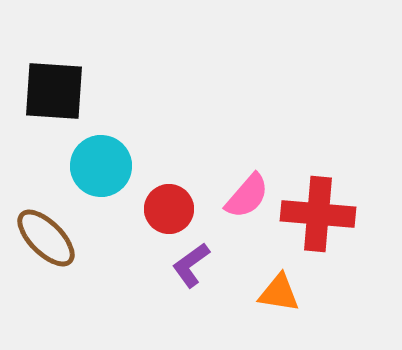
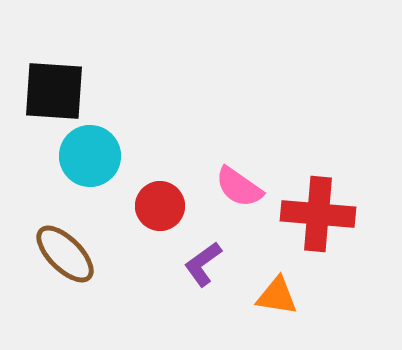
cyan circle: moved 11 px left, 10 px up
pink semicircle: moved 8 px left, 9 px up; rotated 84 degrees clockwise
red circle: moved 9 px left, 3 px up
brown ellipse: moved 19 px right, 16 px down
purple L-shape: moved 12 px right, 1 px up
orange triangle: moved 2 px left, 3 px down
